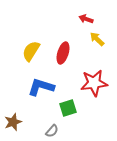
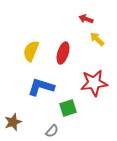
yellow semicircle: rotated 10 degrees counterclockwise
